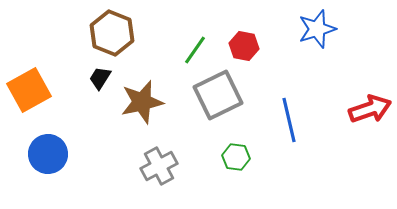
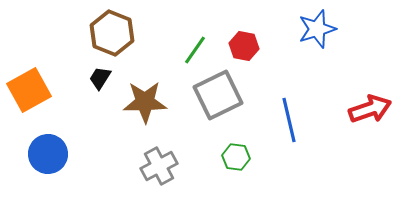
brown star: moved 3 px right; rotated 12 degrees clockwise
